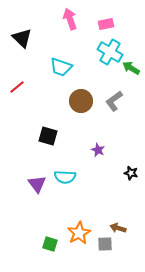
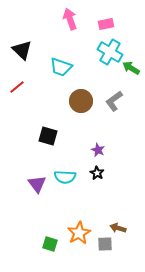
black triangle: moved 12 px down
black star: moved 34 px left; rotated 16 degrees clockwise
